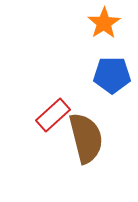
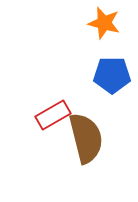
orange star: rotated 24 degrees counterclockwise
red rectangle: rotated 12 degrees clockwise
